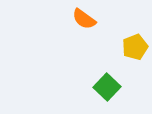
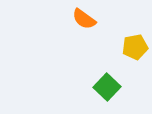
yellow pentagon: rotated 10 degrees clockwise
